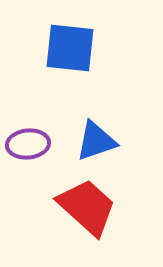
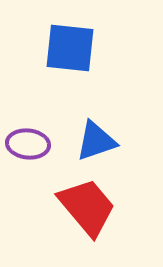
purple ellipse: rotated 12 degrees clockwise
red trapezoid: rotated 8 degrees clockwise
